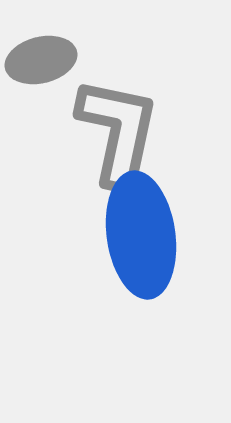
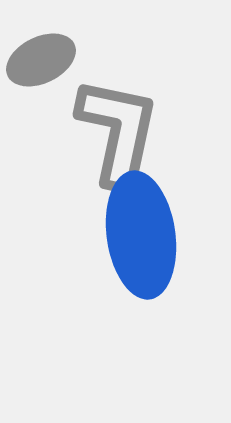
gray ellipse: rotated 12 degrees counterclockwise
